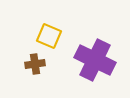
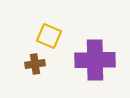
purple cross: rotated 27 degrees counterclockwise
